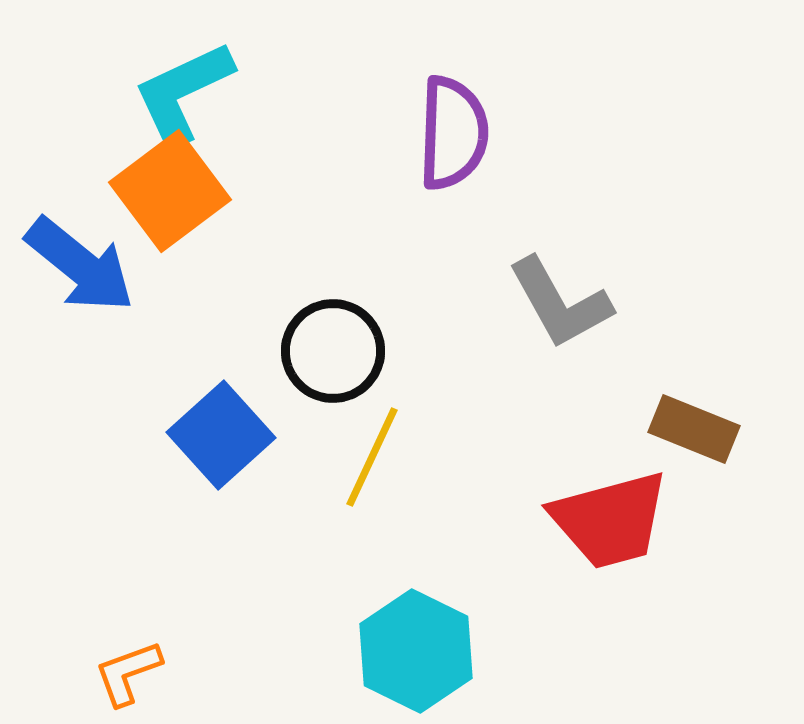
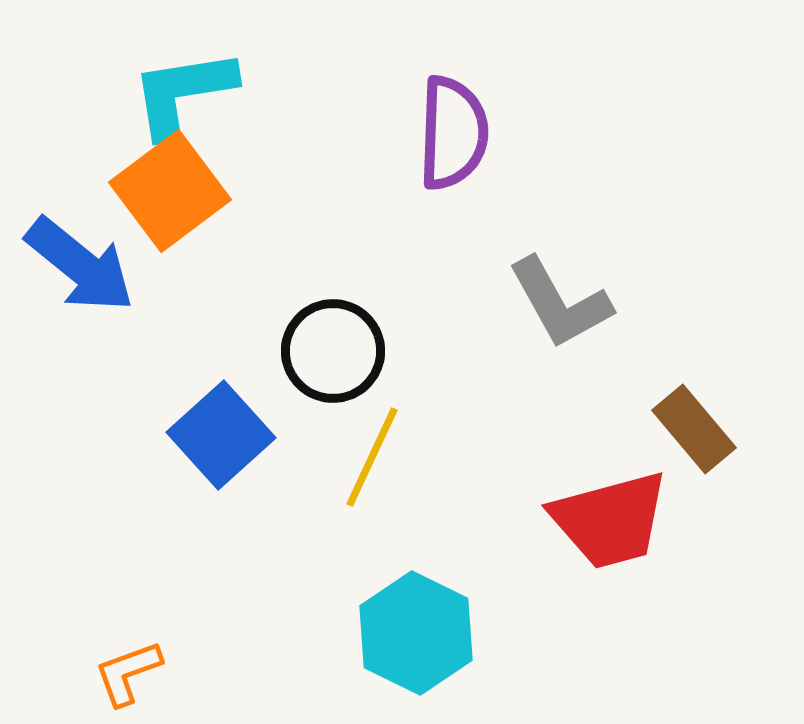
cyan L-shape: rotated 16 degrees clockwise
brown rectangle: rotated 28 degrees clockwise
cyan hexagon: moved 18 px up
